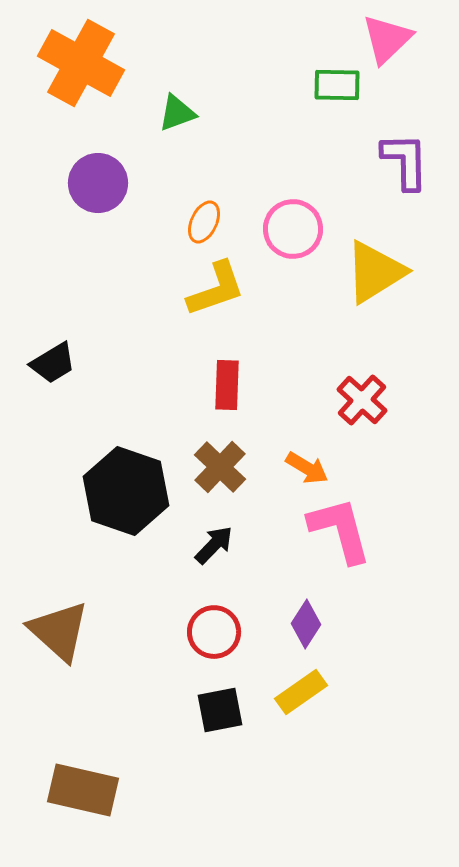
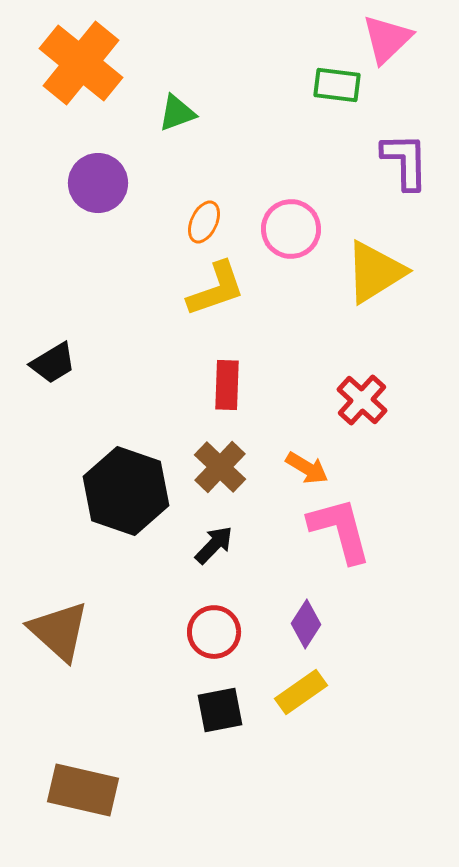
orange cross: rotated 10 degrees clockwise
green rectangle: rotated 6 degrees clockwise
pink circle: moved 2 px left
